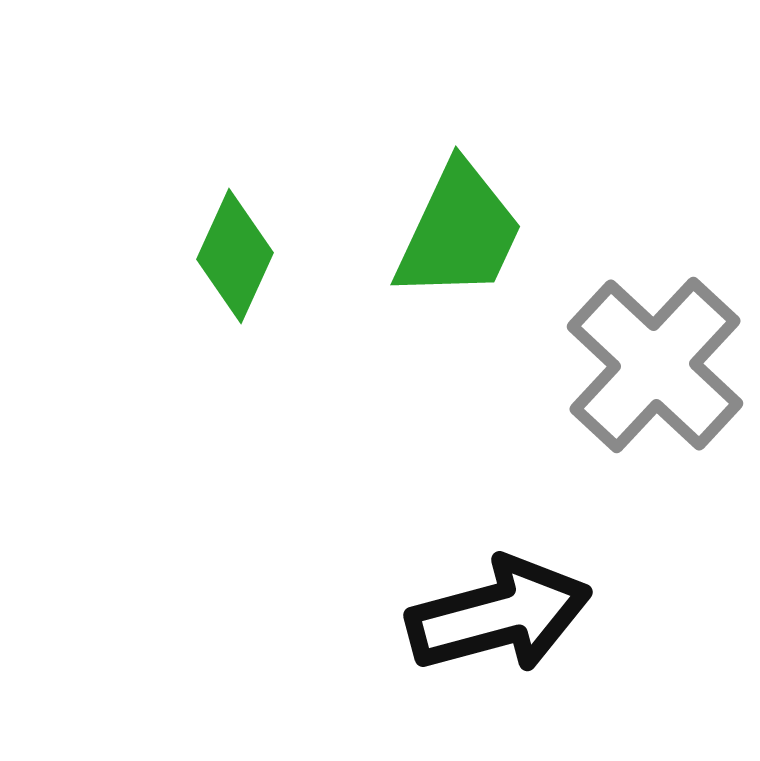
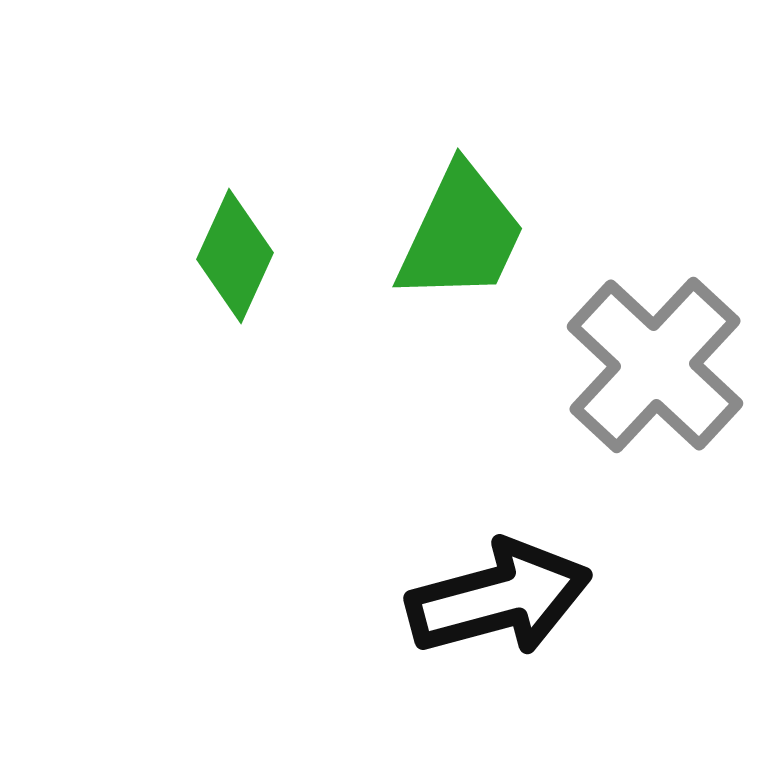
green trapezoid: moved 2 px right, 2 px down
black arrow: moved 17 px up
